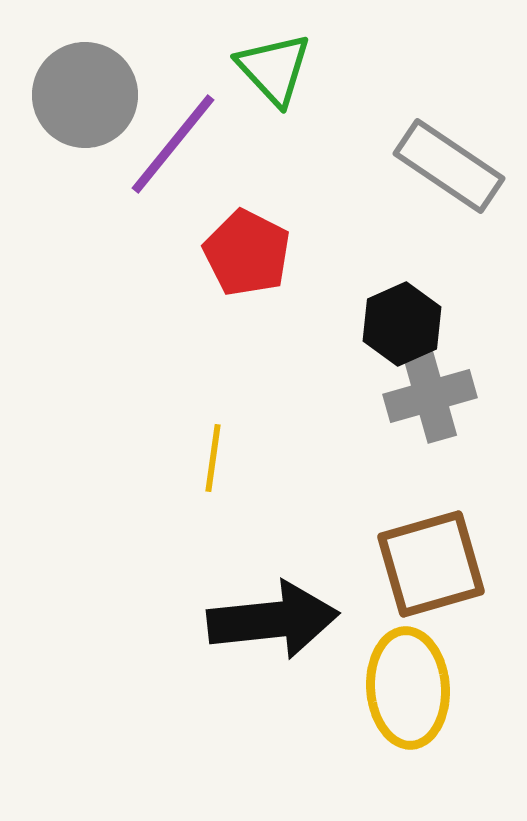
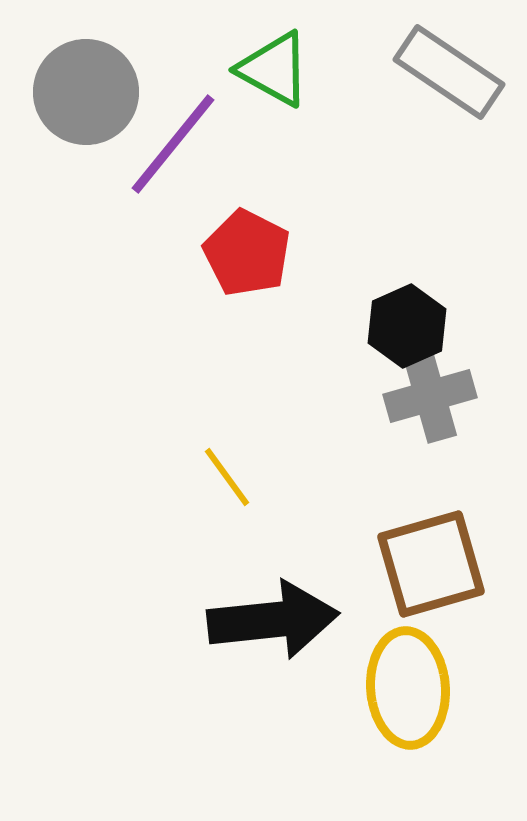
green triangle: rotated 18 degrees counterclockwise
gray circle: moved 1 px right, 3 px up
gray rectangle: moved 94 px up
black hexagon: moved 5 px right, 2 px down
yellow line: moved 14 px right, 19 px down; rotated 44 degrees counterclockwise
